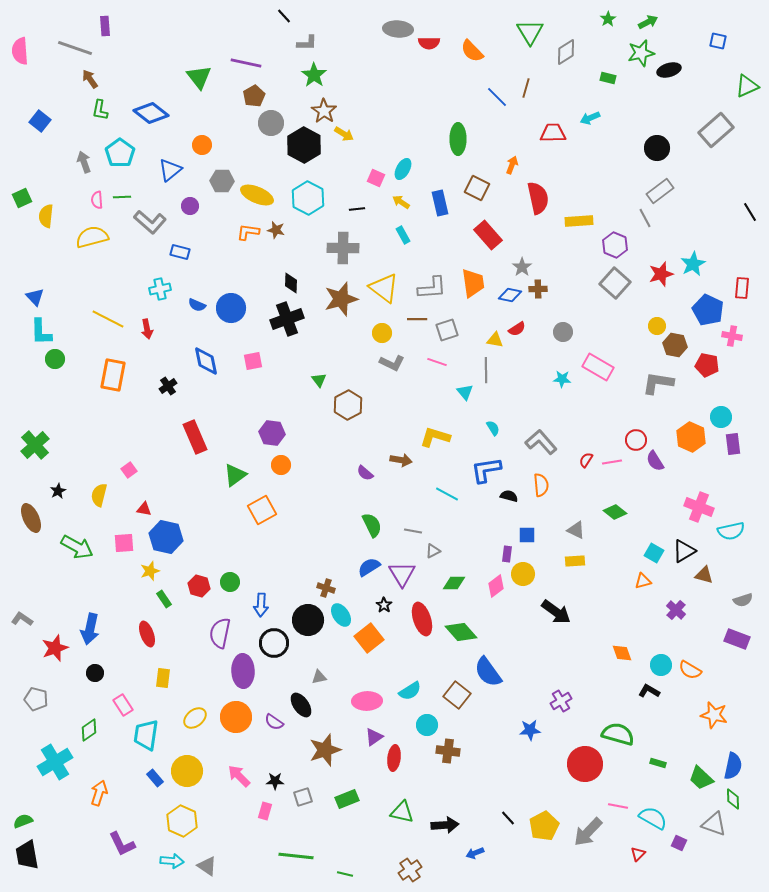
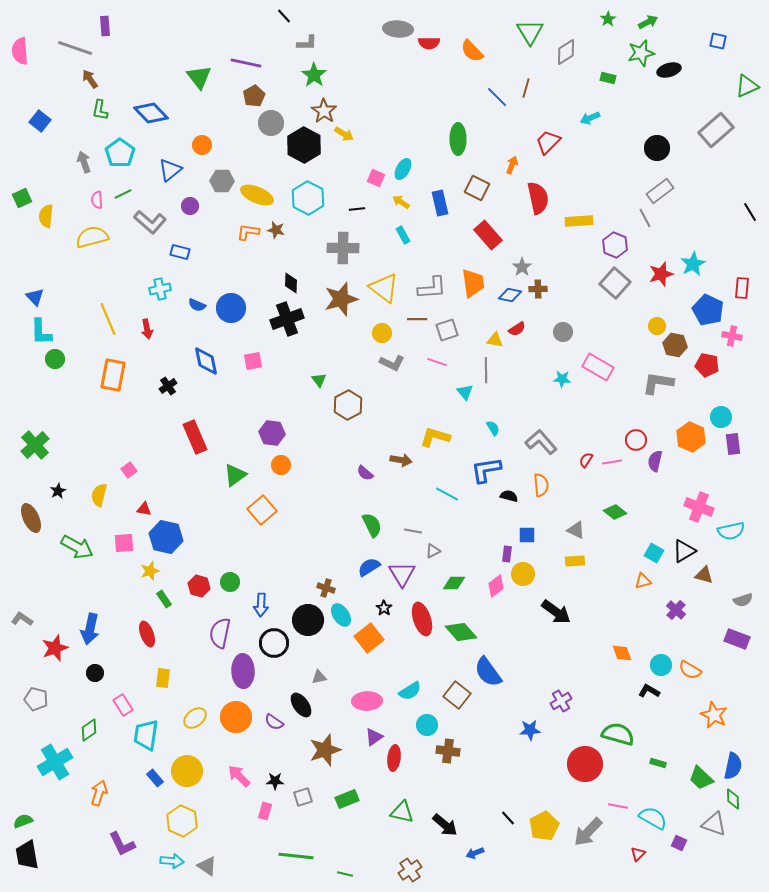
blue diamond at (151, 113): rotated 8 degrees clockwise
red trapezoid at (553, 133): moved 5 px left, 9 px down; rotated 44 degrees counterclockwise
green line at (122, 197): moved 1 px right, 3 px up; rotated 24 degrees counterclockwise
yellow line at (108, 319): rotated 40 degrees clockwise
purple semicircle at (655, 461): rotated 45 degrees clockwise
orange square at (262, 510): rotated 12 degrees counterclockwise
black star at (384, 605): moved 3 px down
orange star at (714, 715): rotated 12 degrees clockwise
black arrow at (445, 825): rotated 44 degrees clockwise
